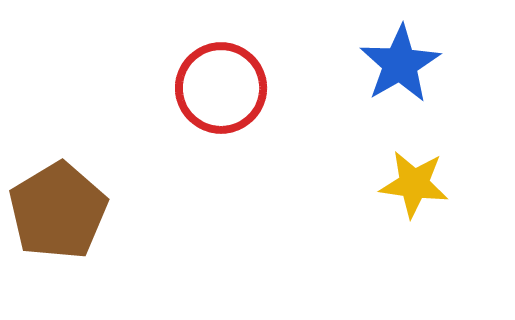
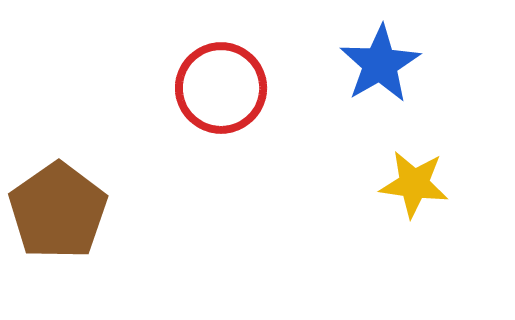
blue star: moved 20 px left
brown pentagon: rotated 4 degrees counterclockwise
